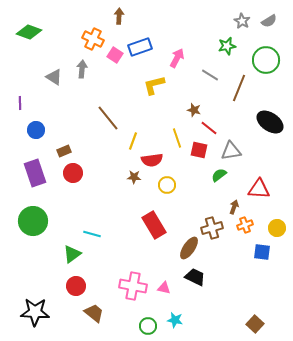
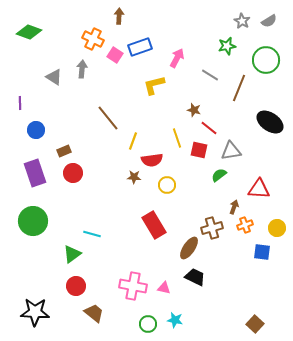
green circle at (148, 326): moved 2 px up
